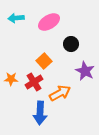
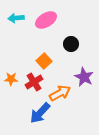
pink ellipse: moved 3 px left, 2 px up
purple star: moved 1 px left, 6 px down
blue arrow: rotated 40 degrees clockwise
